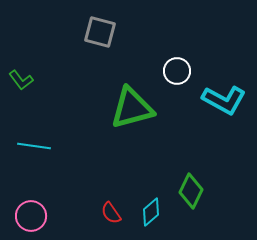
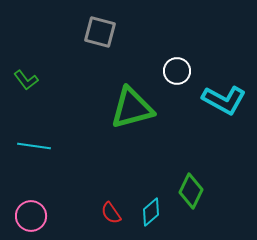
green L-shape: moved 5 px right
